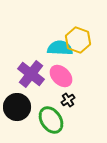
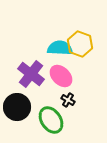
yellow hexagon: moved 2 px right, 4 px down
black cross: rotated 24 degrees counterclockwise
